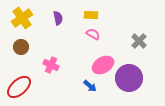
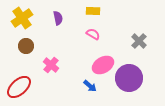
yellow rectangle: moved 2 px right, 4 px up
brown circle: moved 5 px right, 1 px up
pink cross: rotated 14 degrees clockwise
